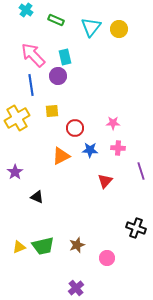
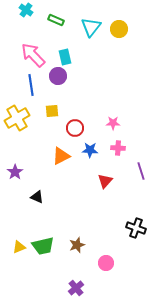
pink circle: moved 1 px left, 5 px down
